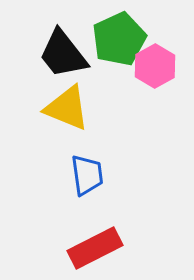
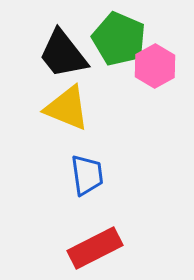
green pentagon: rotated 24 degrees counterclockwise
